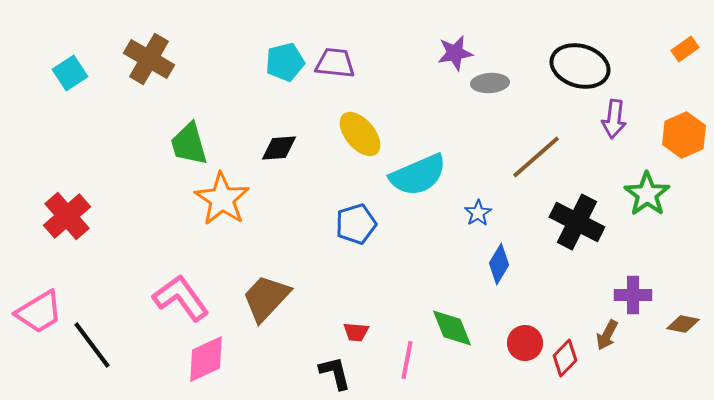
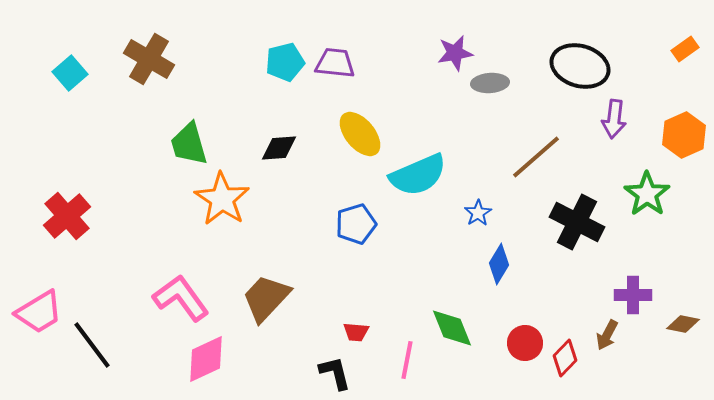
cyan square: rotated 8 degrees counterclockwise
